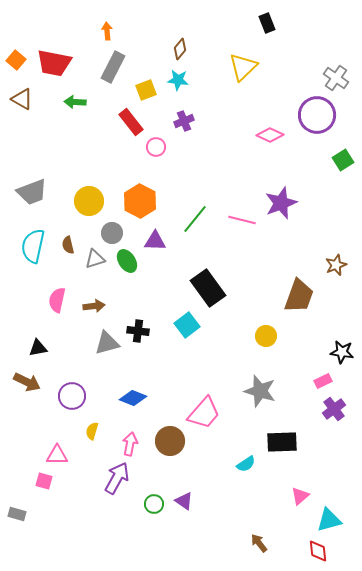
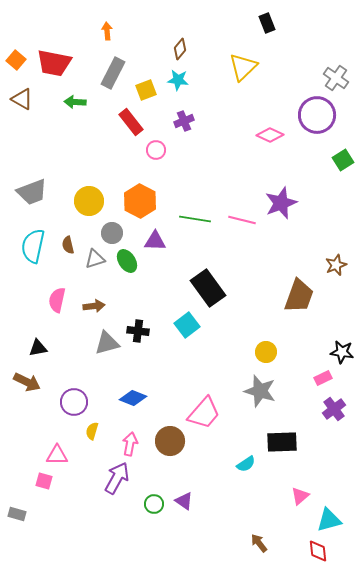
gray rectangle at (113, 67): moved 6 px down
pink circle at (156, 147): moved 3 px down
green line at (195, 219): rotated 60 degrees clockwise
yellow circle at (266, 336): moved 16 px down
pink rectangle at (323, 381): moved 3 px up
purple circle at (72, 396): moved 2 px right, 6 px down
